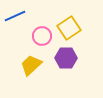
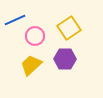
blue line: moved 4 px down
pink circle: moved 7 px left
purple hexagon: moved 1 px left, 1 px down
